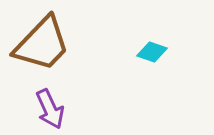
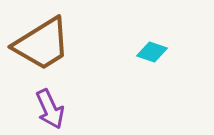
brown trapezoid: rotated 14 degrees clockwise
